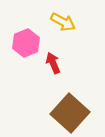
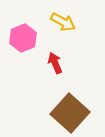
pink hexagon: moved 3 px left, 5 px up
red arrow: moved 2 px right
